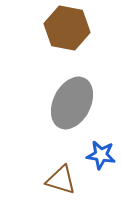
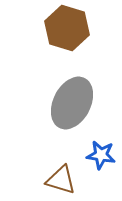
brown hexagon: rotated 6 degrees clockwise
